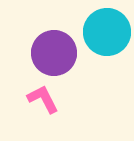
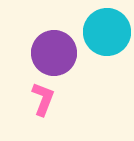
pink L-shape: rotated 48 degrees clockwise
